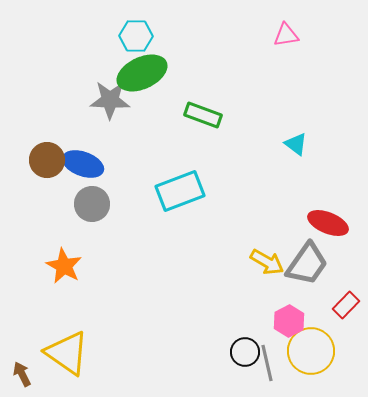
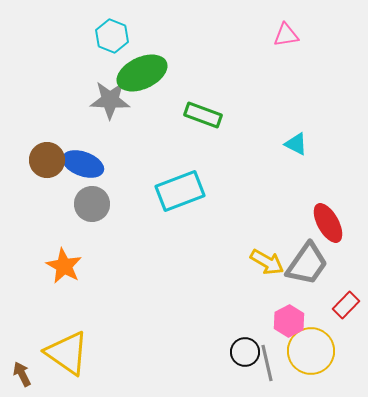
cyan hexagon: moved 24 px left; rotated 20 degrees clockwise
cyan triangle: rotated 10 degrees counterclockwise
red ellipse: rotated 39 degrees clockwise
